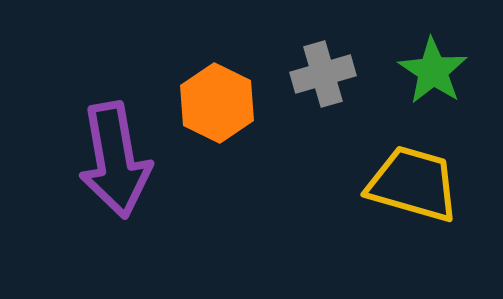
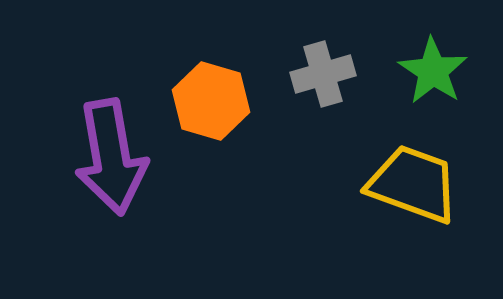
orange hexagon: moved 6 px left, 2 px up; rotated 10 degrees counterclockwise
purple arrow: moved 4 px left, 3 px up
yellow trapezoid: rotated 4 degrees clockwise
